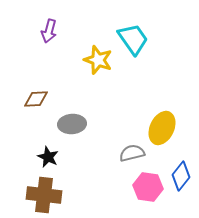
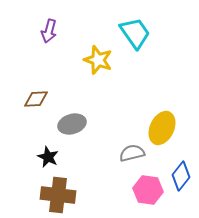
cyan trapezoid: moved 2 px right, 6 px up
gray ellipse: rotated 12 degrees counterclockwise
pink hexagon: moved 3 px down
brown cross: moved 14 px right
